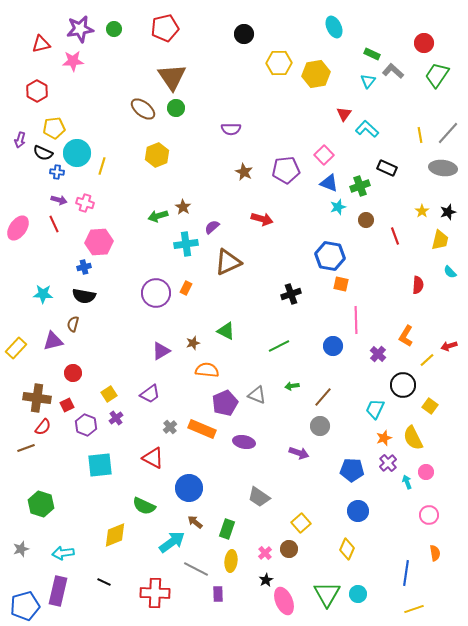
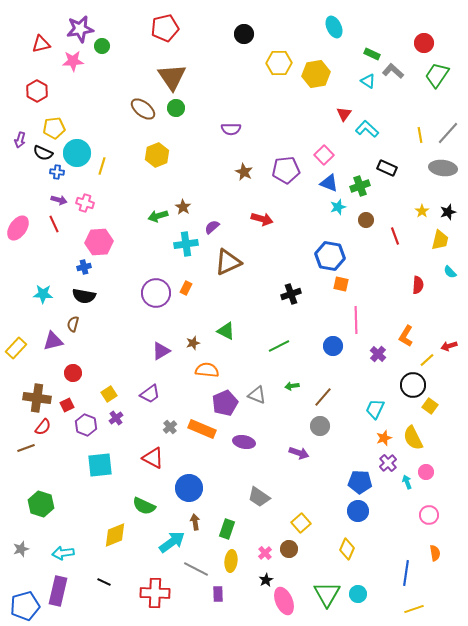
green circle at (114, 29): moved 12 px left, 17 px down
cyan triangle at (368, 81): rotated 35 degrees counterclockwise
black circle at (403, 385): moved 10 px right
blue pentagon at (352, 470): moved 8 px right, 12 px down
brown arrow at (195, 522): rotated 42 degrees clockwise
